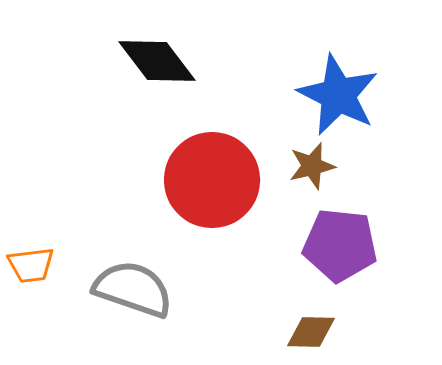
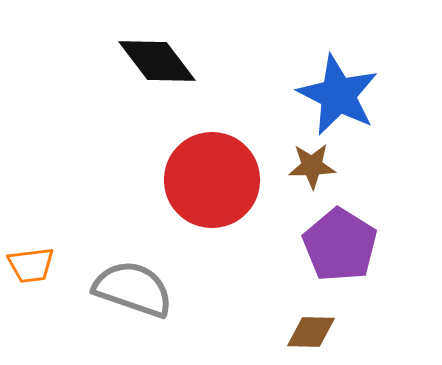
brown star: rotated 12 degrees clockwise
purple pentagon: rotated 26 degrees clockwise
